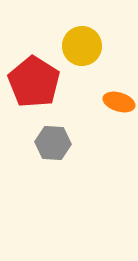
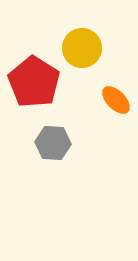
yellow circle: moved 2 px down
orange ellipse: moved 3 px left, 2 px up; rotated 28 degrees clockwise
